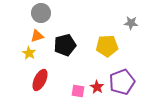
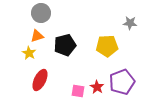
gray star: moved 1 px left
